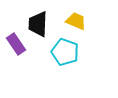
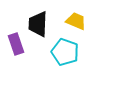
purple rectangle: rotated 15 degrees clockwise
